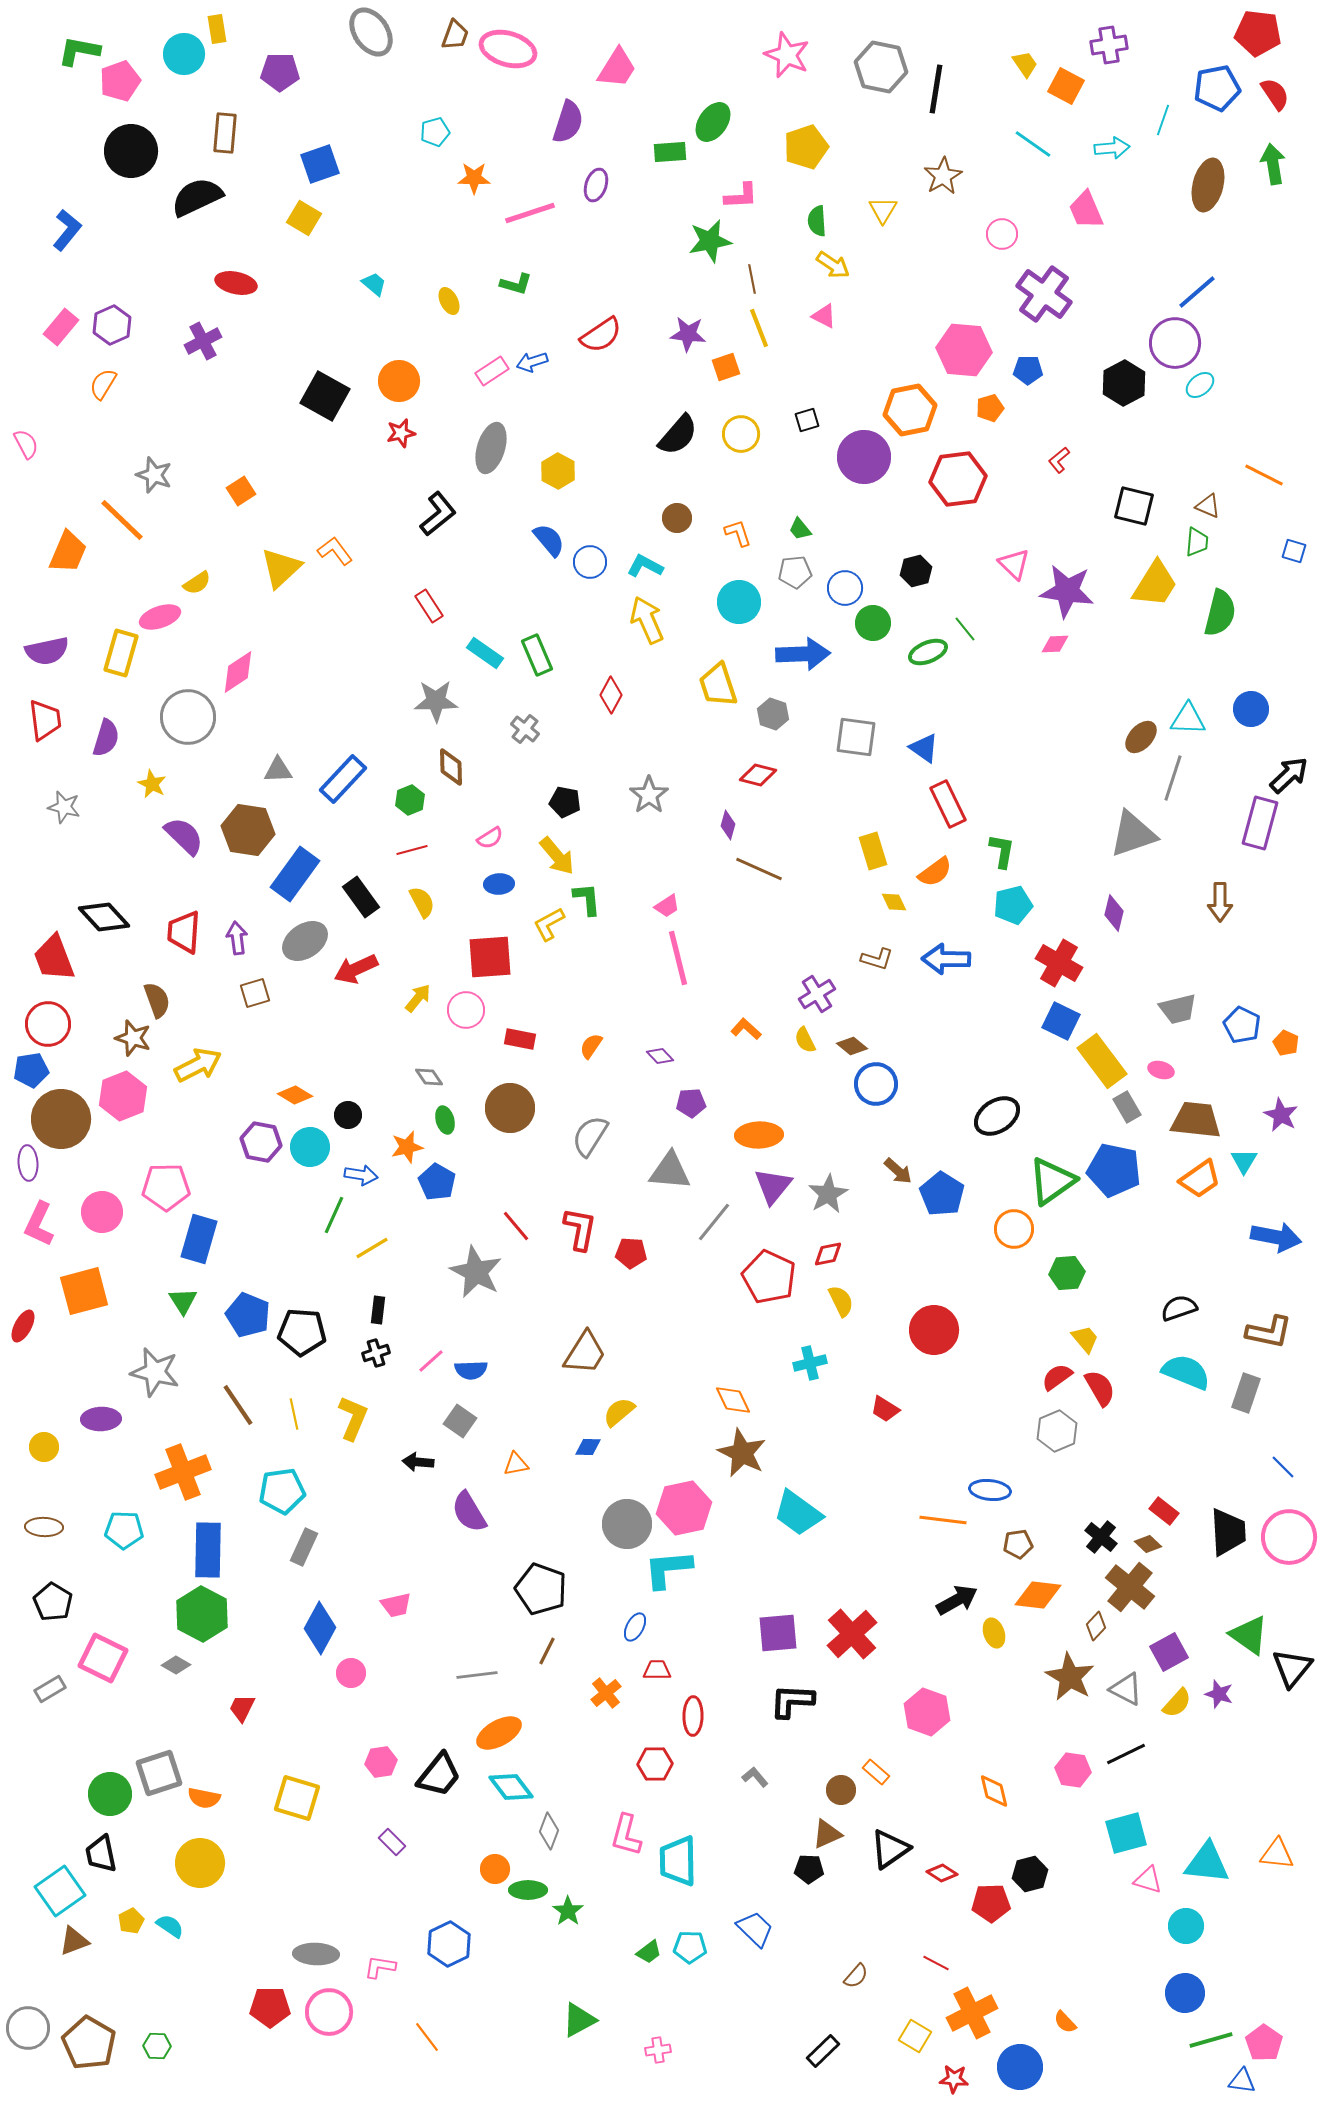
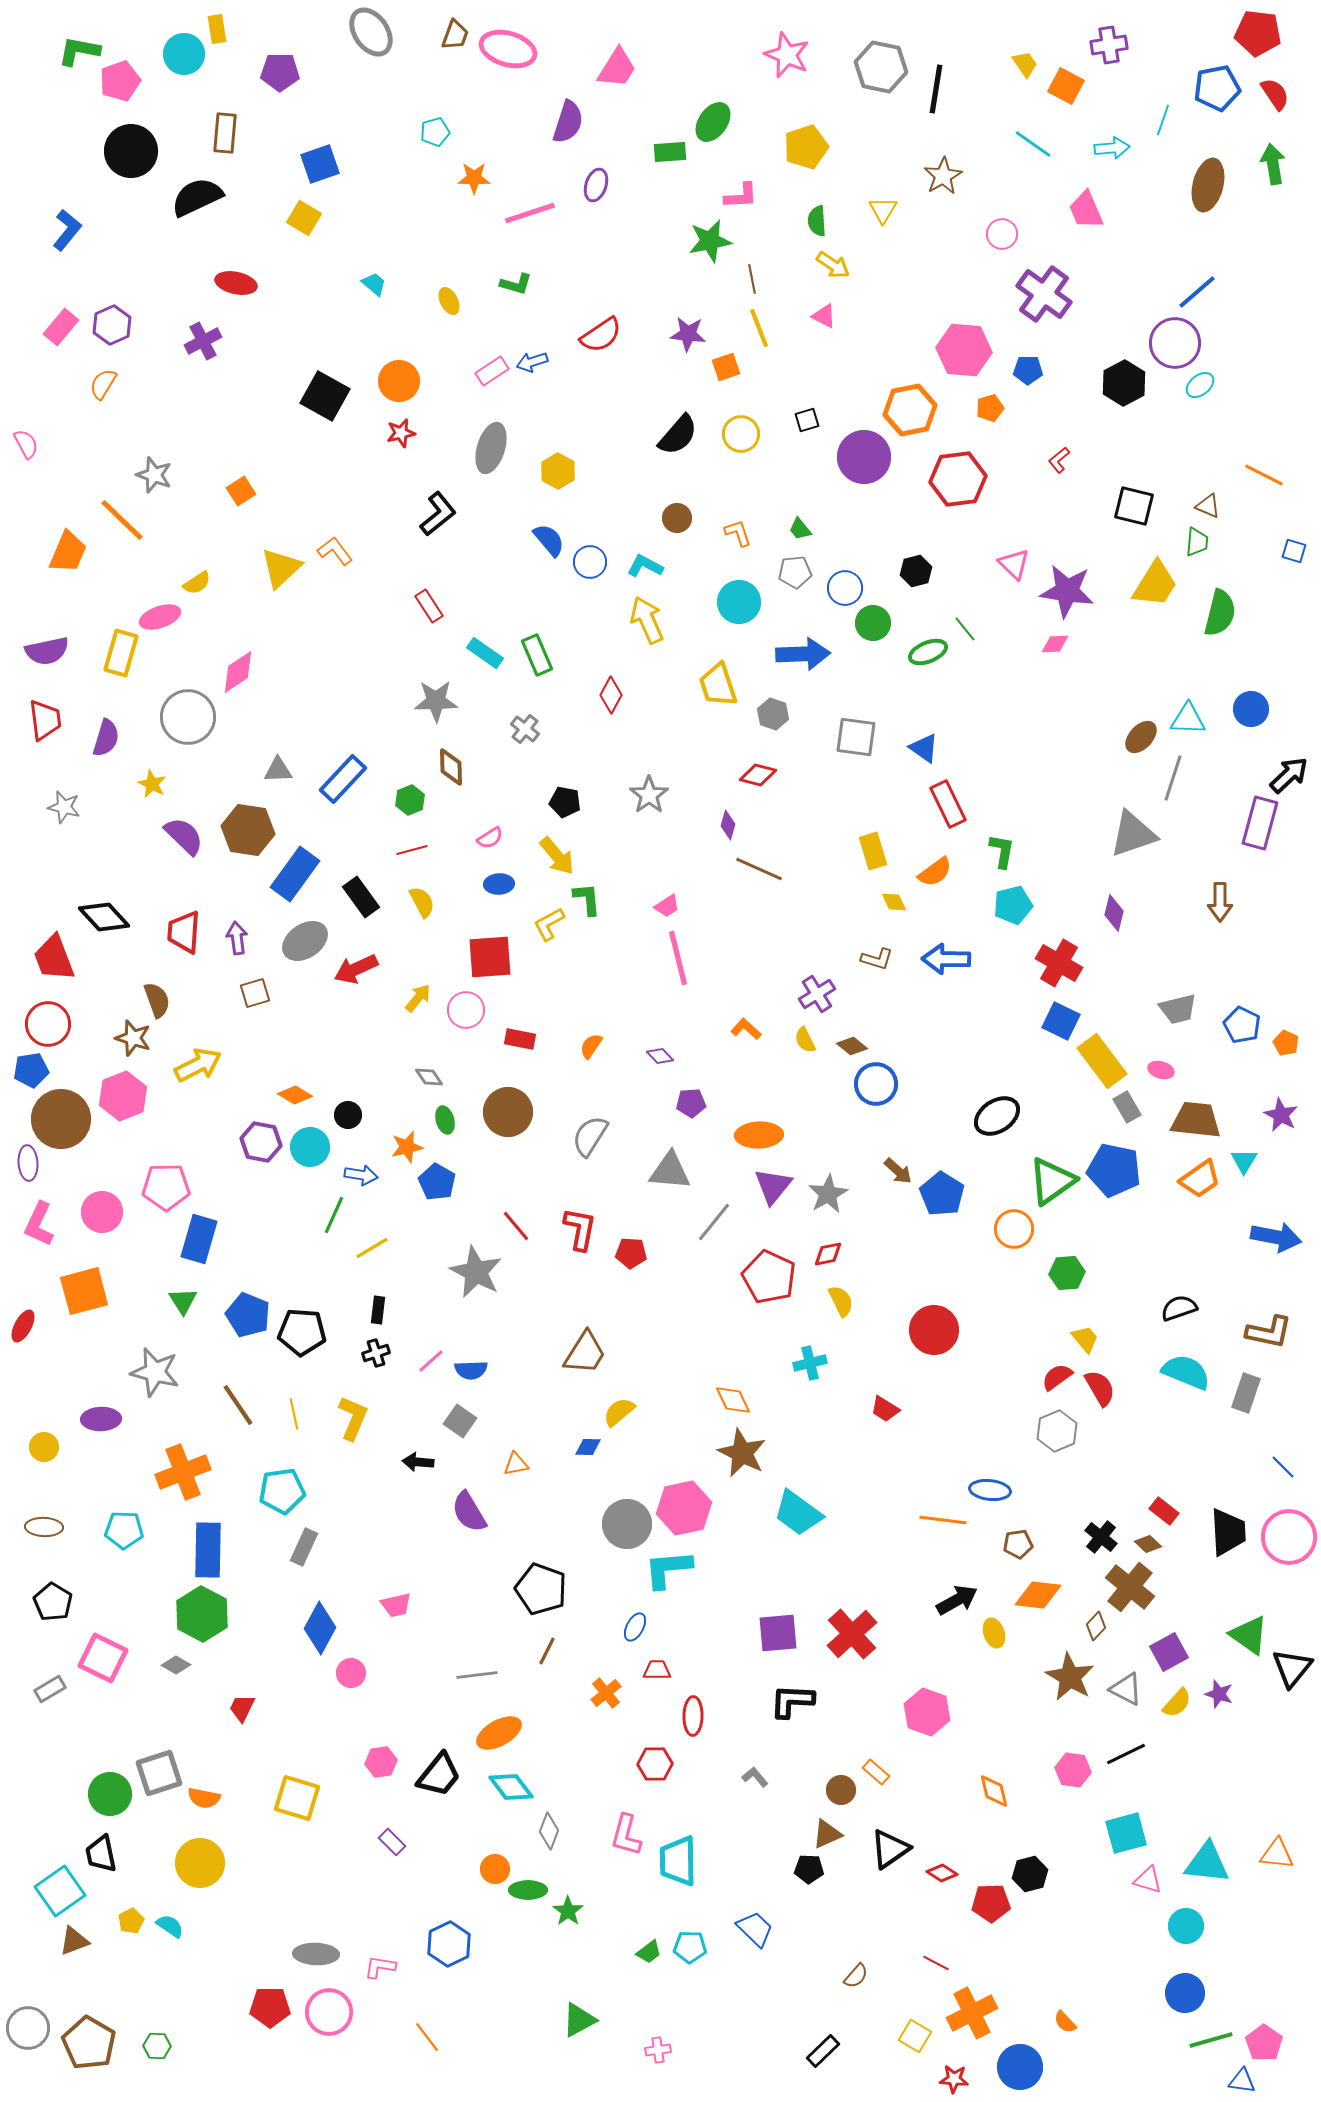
brown circle at (510, 1108): moved 2 px left, 4 px down
